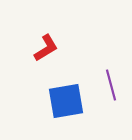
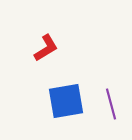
purple line: moved 19 px down
